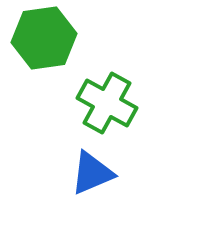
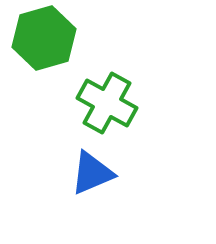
green hexagon: rotated 8 degrees counterclockwise
